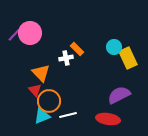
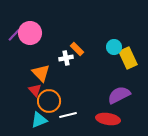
cyan triangle: moved 3 px left, 4 px down
